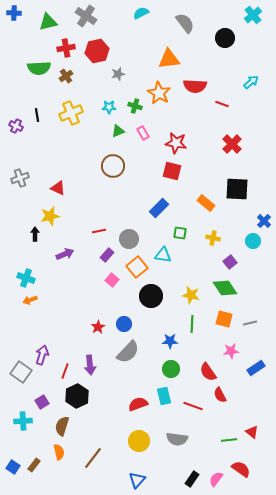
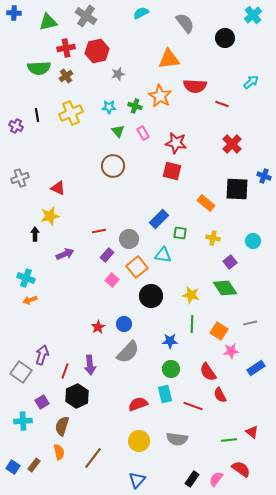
orange star at (159, 93): moved 1 px right, 3 px down
green triangle at (118, 131): rotated 48 degrees counterclockwise
blue rectangle at (159, 208): moved 11 px down
blue cross at (264, 221): moved 45 px up; rotated 24 degrees counterclockwise
orange square at (224, 319): moved 5 px left, 12 px down; rotated 18 degrees clockwise
cyan rectangle at (164, 396): moved 1 px right, 2 px up
